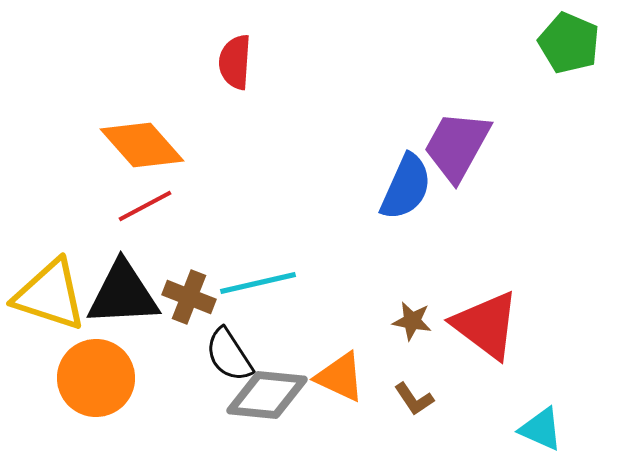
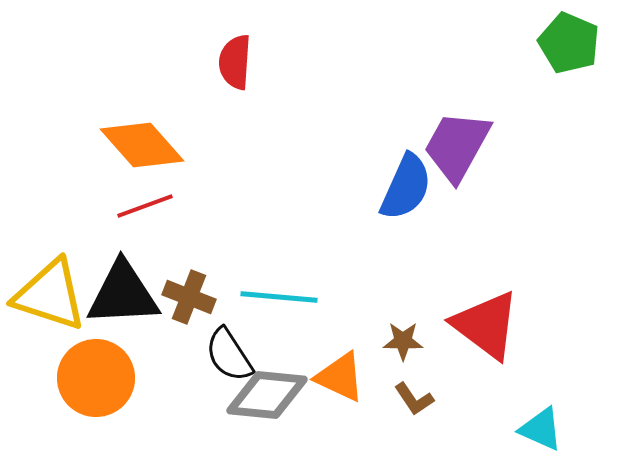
red line: rotated 8 degrees clockwise
cyan line: moved 21 px right, 14 px down; rotated 18 degrees clockwise
brown star: moved 9 px left, 20 px down; rotated 9 degrees counterclockwise
